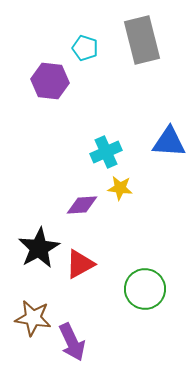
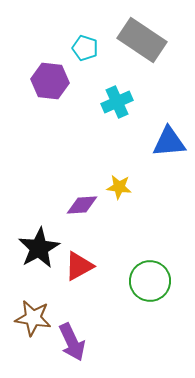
gray rectangle: rotated 42 degrees counterclockwise
blue triangle: rotated 9 degrees counterclockwise
cyan cross: moved 11 px right, 50 px up
yellow star: moved 1 px left, 1 px up
red triangle: moved 1 px left, 2 px down
green circle: moved 5 px right, 8 px up
